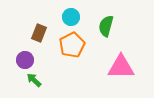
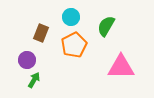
green semicircle: rotated 15 degrees clockwise
brown rectangle: moved 2 px right
orange pentagon: moved 2 px right
purple circle: moved 2 px right
green arrow: rotated 77 degrees clockwise
